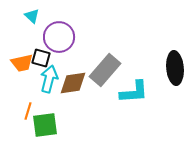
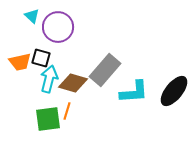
purple circle: moved 1 px left, 10 px up
orange trapezoid: moved 2 px left, 1 px up
black ellipse: moved 1 px left, 23 px down; rotated 44 degrees clockwise
brown diamond: rotated 24 degrees clockwise
orange line: moved 39 px right
green square: moved 3 px right, 6 px up
